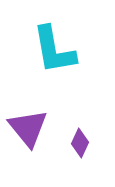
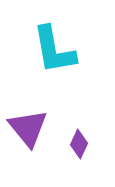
purple diamond: moved 1 px left, 1 px down
